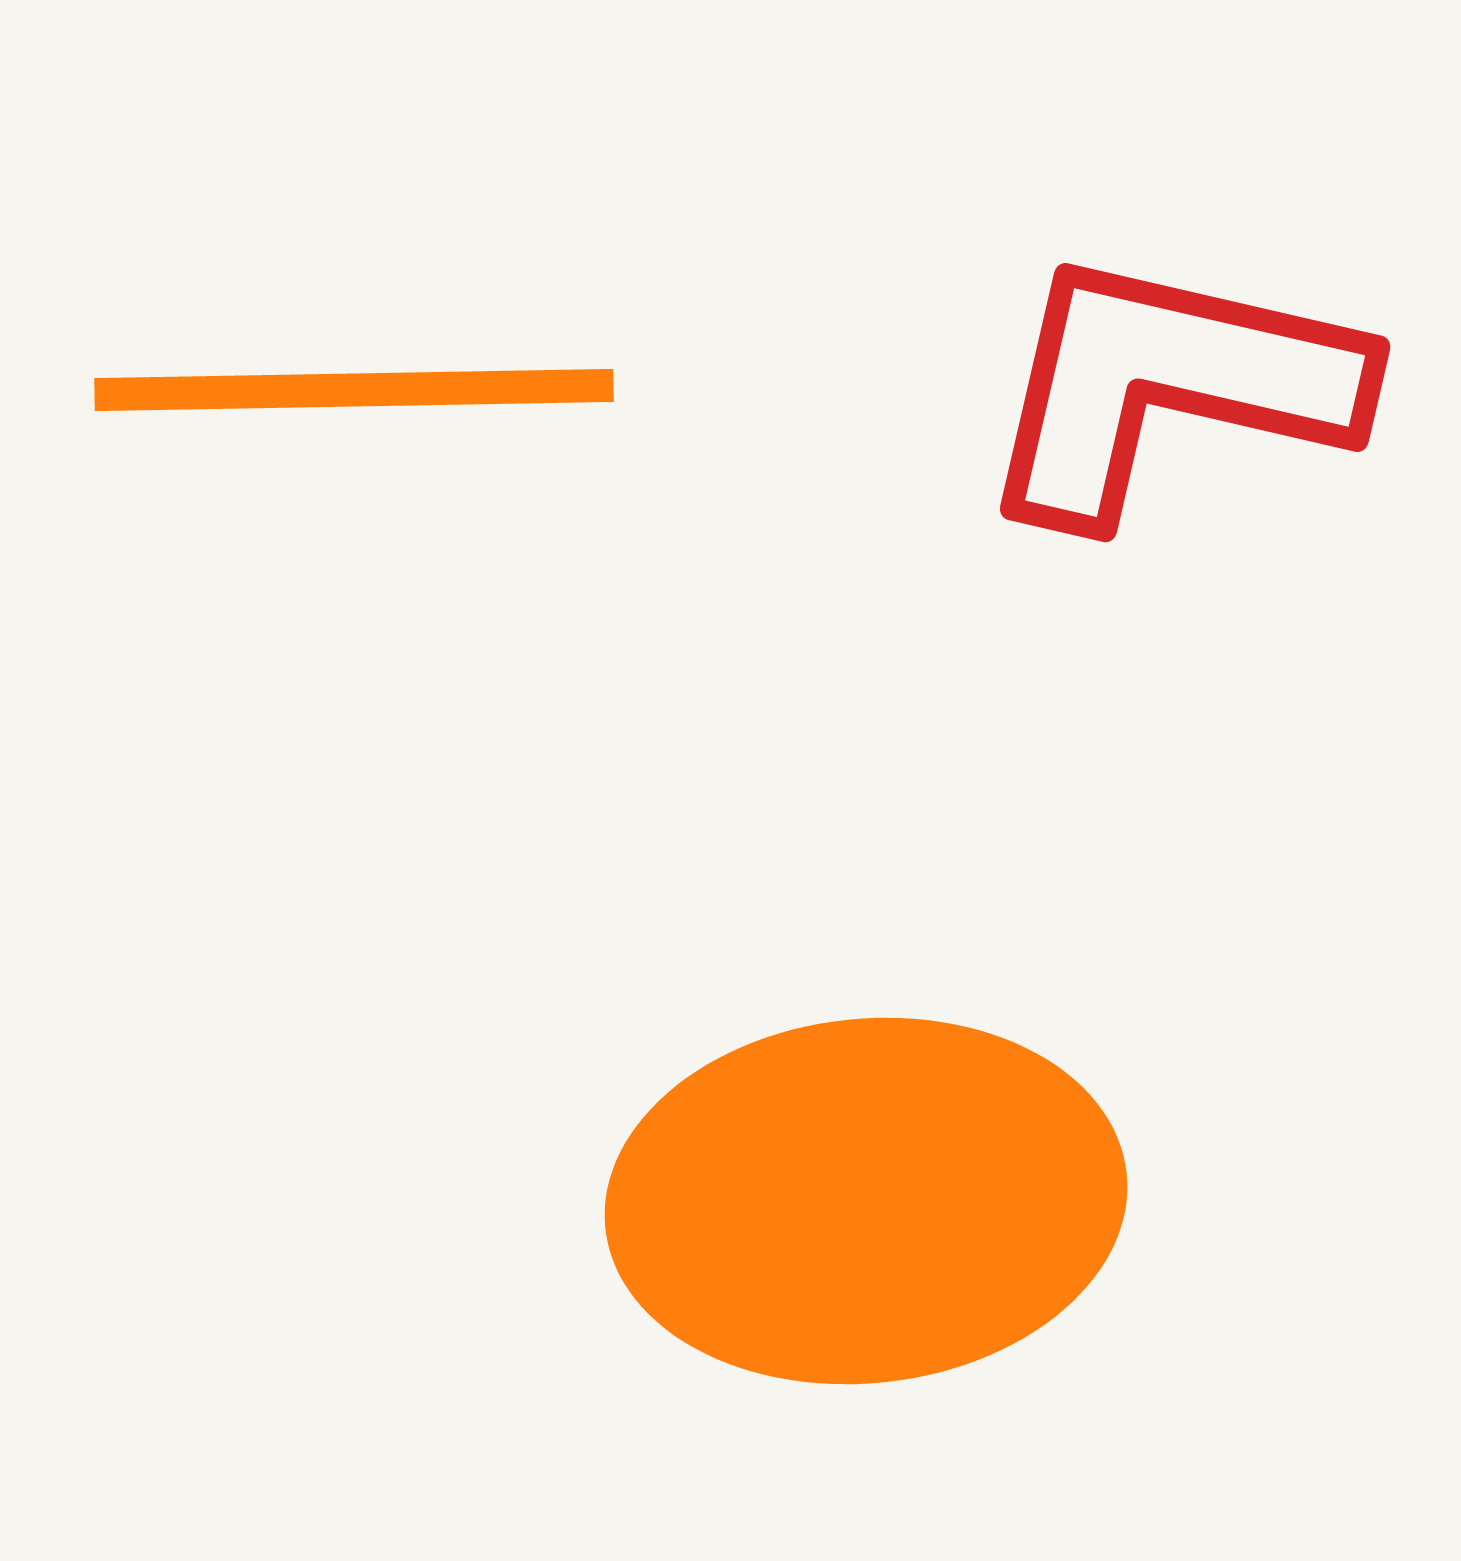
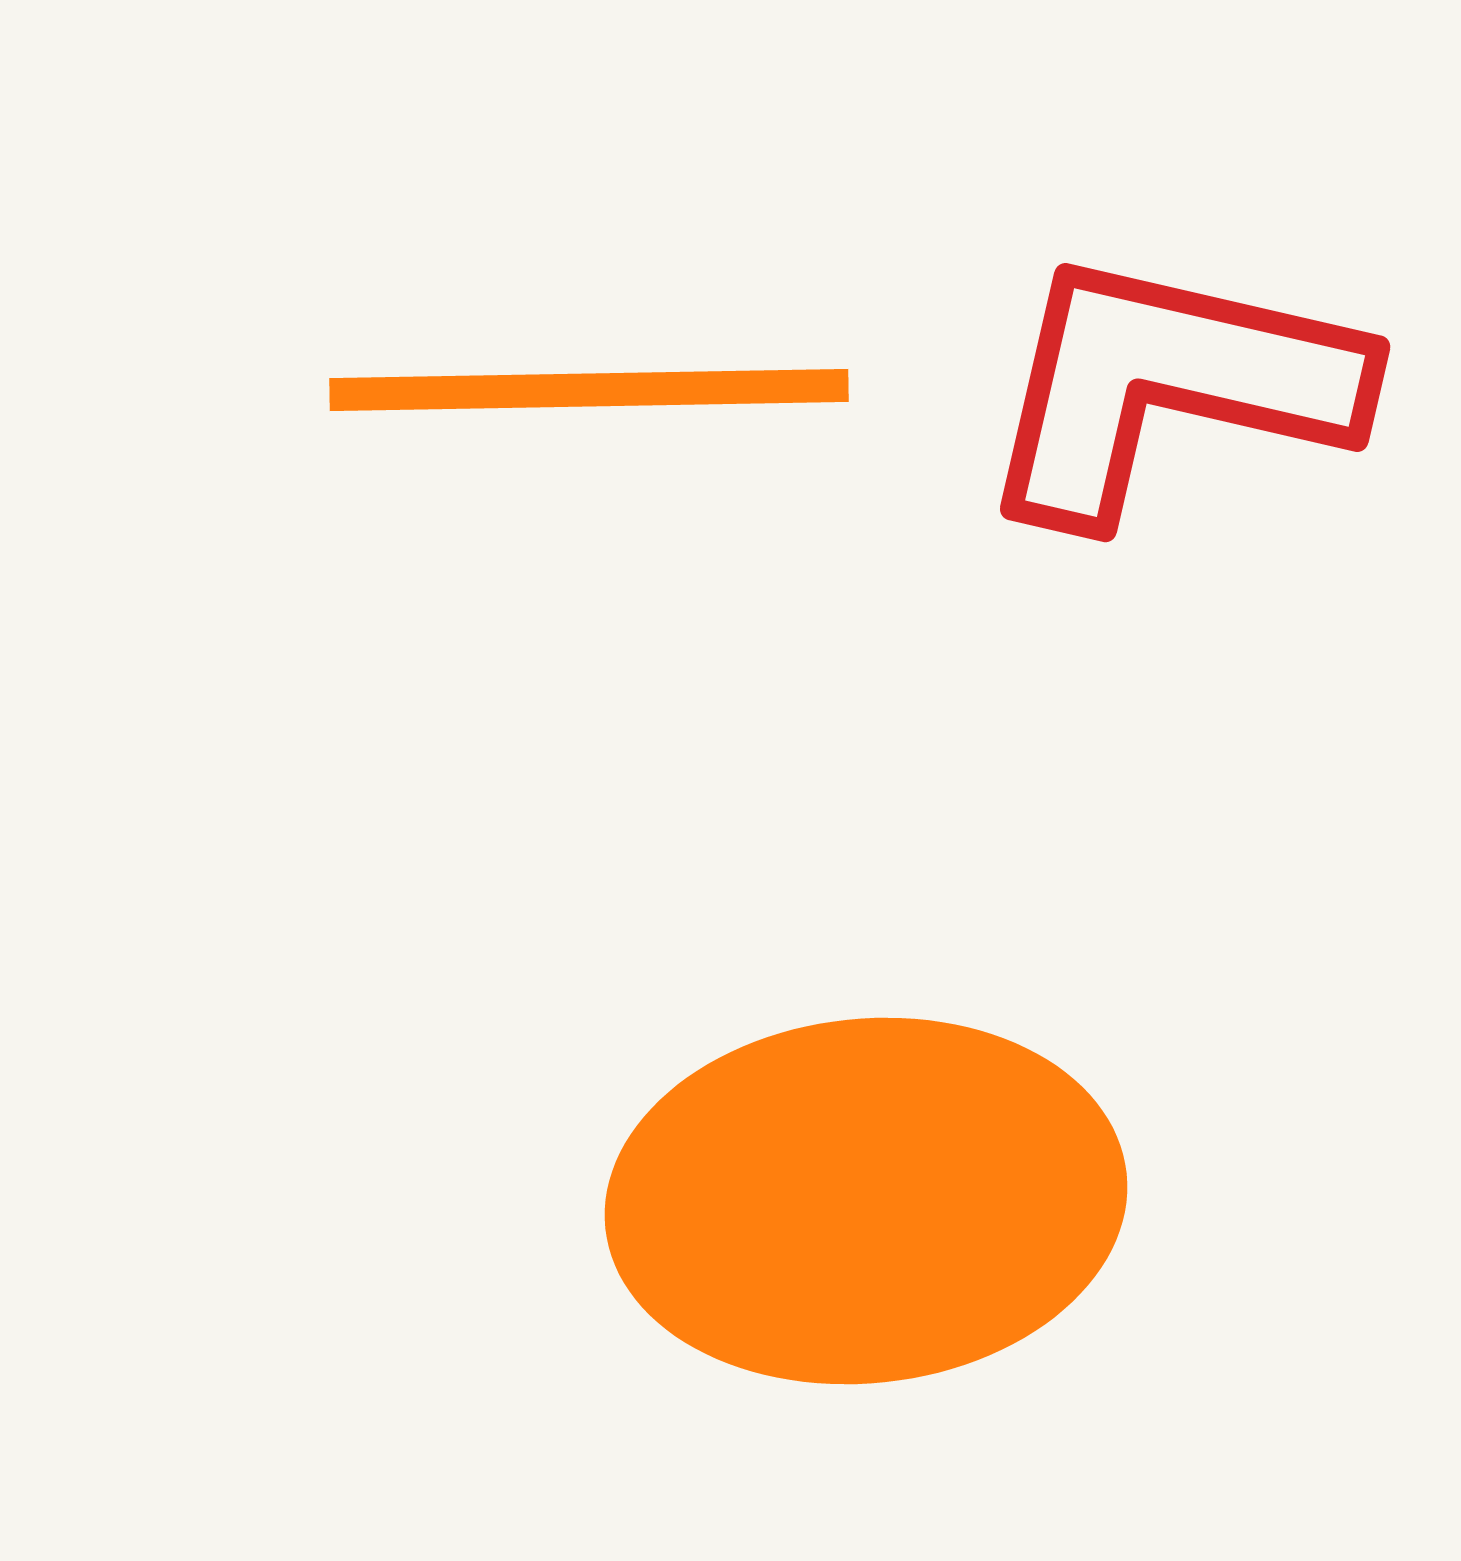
orange line: moved 235 px right
